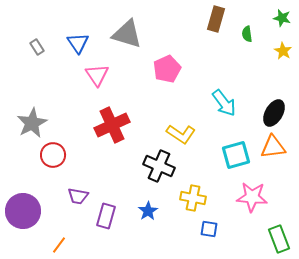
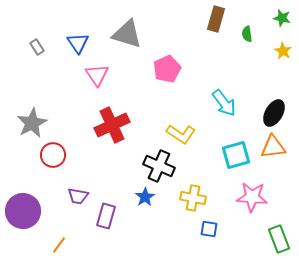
blue star: moved 3 px left, 14 px up
